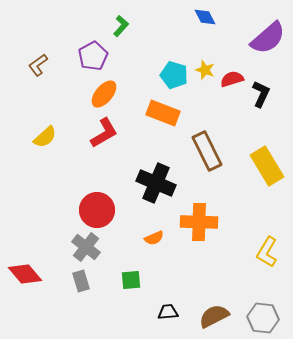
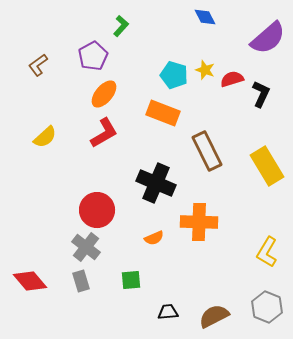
red diamond: moved 5 px right, 7 px down
gray hexagon: moved 4 px right, 11 px up; rotated 16 degrees clockwise
